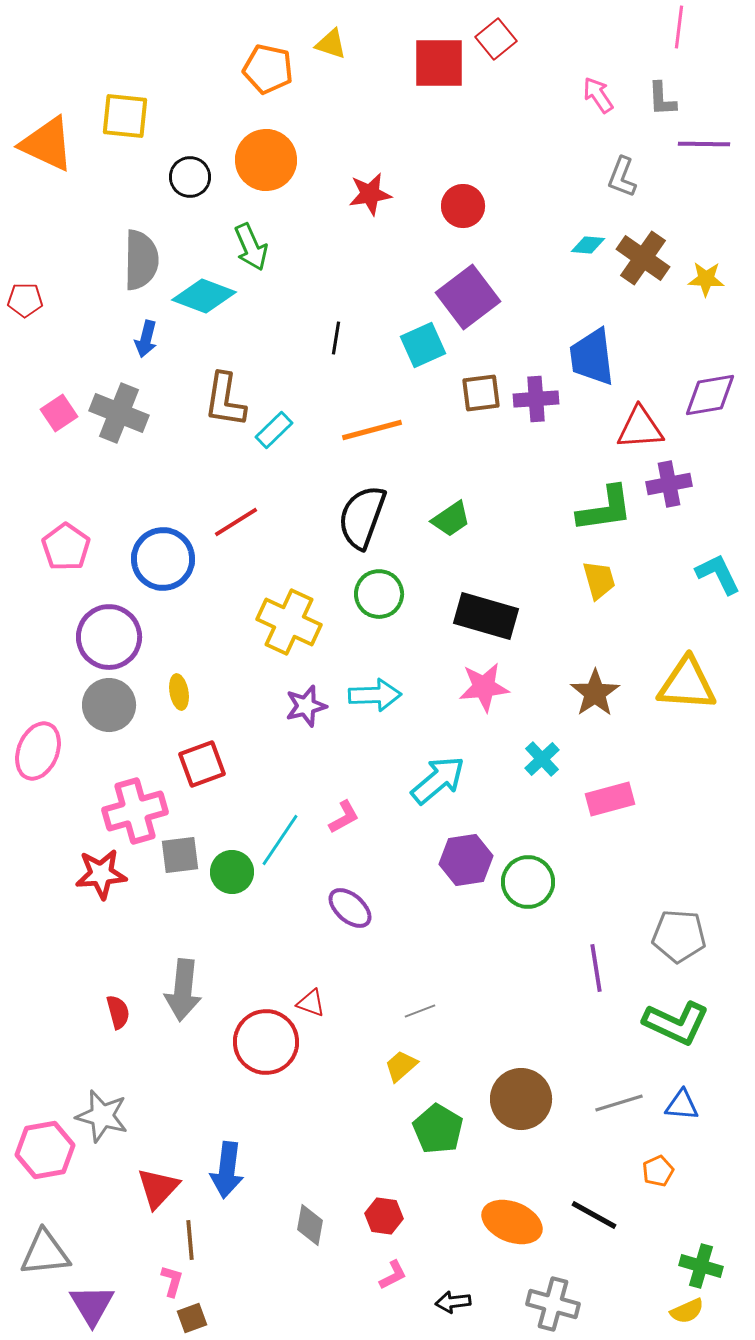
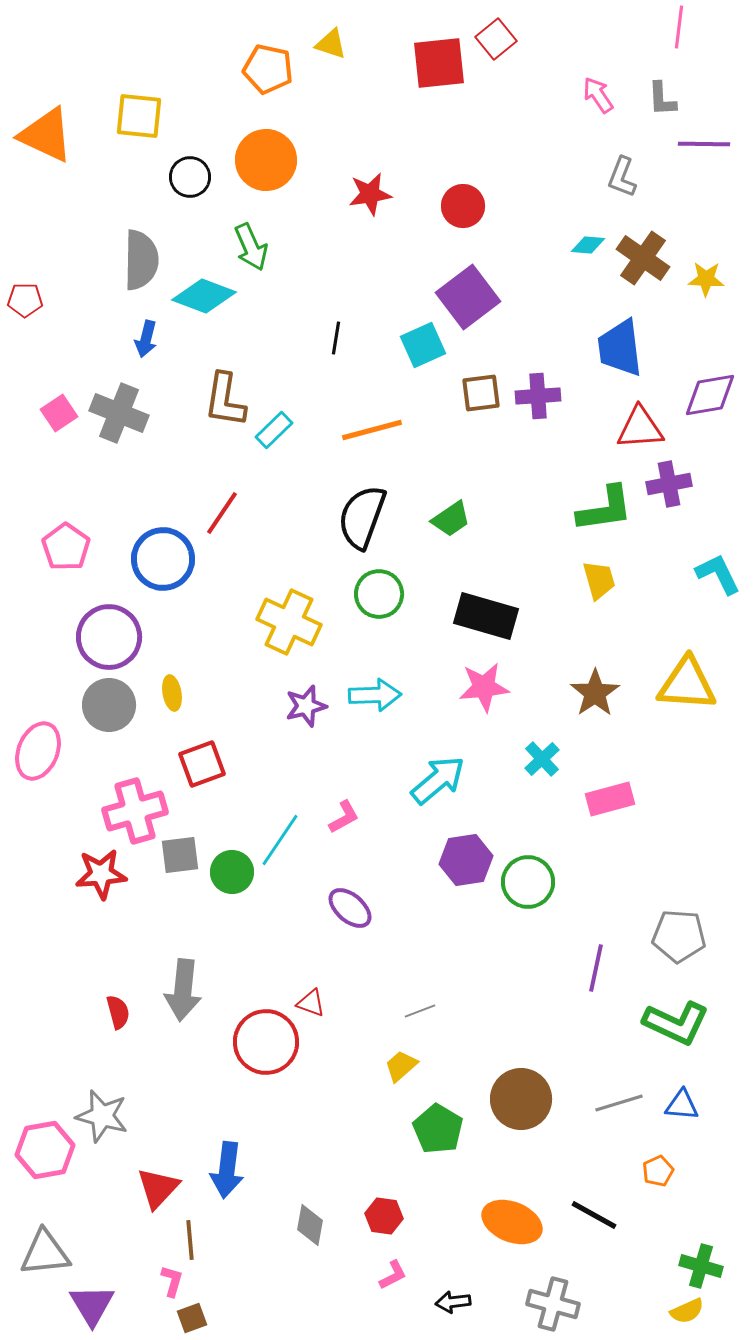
red square at (439, 63): rotated 6 degrees counterclockwise
yellow square at (125, 116): moved 14 px right
orange triangle at (47, 144): moved 1 px left, 9 px up
blue trapezoid at (592, 357): moved 28 px right, 9 px up
purple cross at (536, 399): moved 2 px right, 3 px up
red line at (236, 522): moved 14 px left, 9 px up; rotated 24 degrees counterclockwise
yellow ellipse at (179, 692): moved 7 px left, 1 px down
purple line at (596, 968): rotated 21 degrees clockwise
